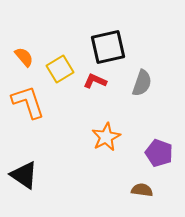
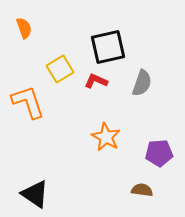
orange semicircle: moved 29 px up; rotated 20 degrees clockwise
red L-shape: moved 1 px right
orange star: rotated 16 degrees counterclockwise
purple pentagon: rotated 24 degrees counterclockwise
black triangle: moved 11 px right, 19 px down
